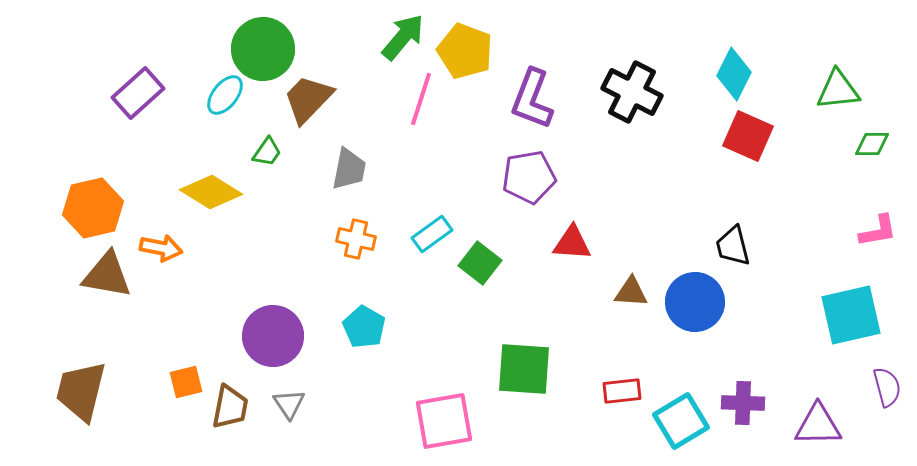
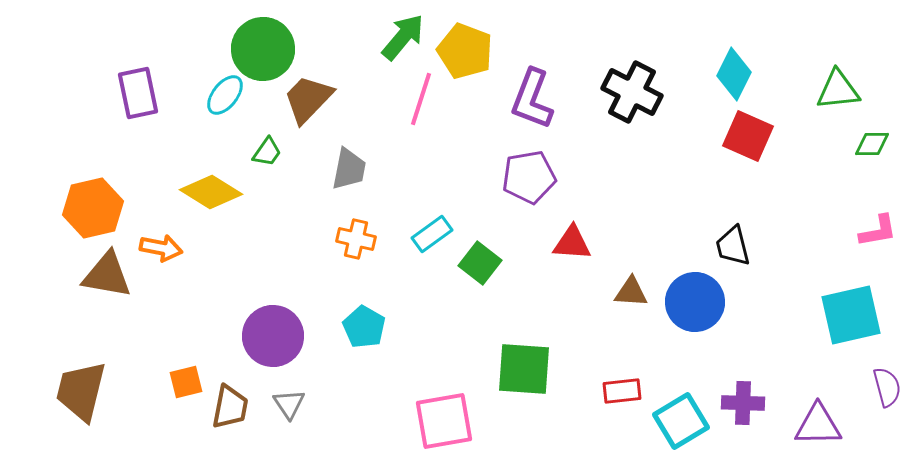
purple rectangle at (138, 93): rotated 60 degrees counterclockwise
